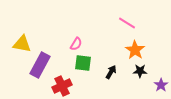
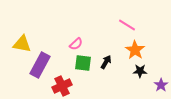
pink line: moved 2 px down
pink semicircle: rotated 16 degrees clockwise
black arrow: moved 5 px left, 10 px up
